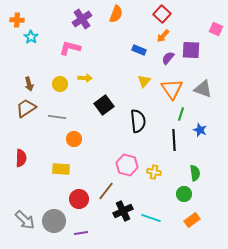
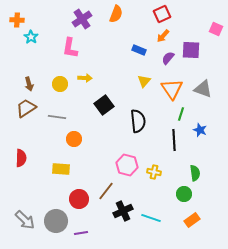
red square: rotated 24 degrees clockwise
pink L-shape: rotated 95 degrees counterclockwise
gray circle: moved 2 px right
